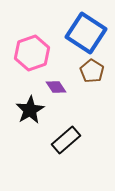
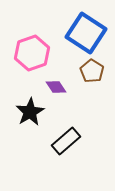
black star: moved 2 px down
black rectangle: moved 1 px down
